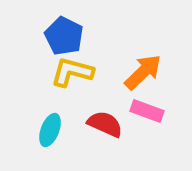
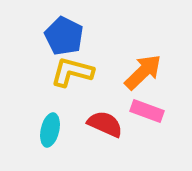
cyan ellipse: rotated 8 degrees counterclockwise
